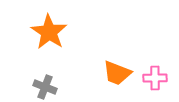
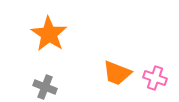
orange star: moved 2 px down
pink cross: rotated 20 degrees clockwise
